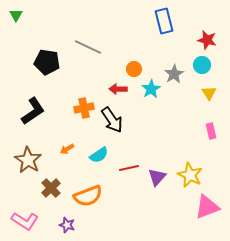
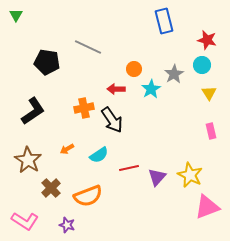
red arrow: moved 2 px left
